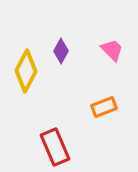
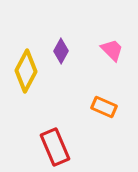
orange rectangle: rotated 45 degrees clockwise
